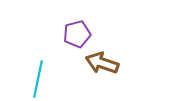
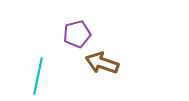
cyan line: moved 3 px up
